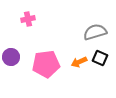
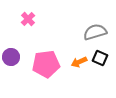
pink cross: rotated 32 degrees counterclockwise
